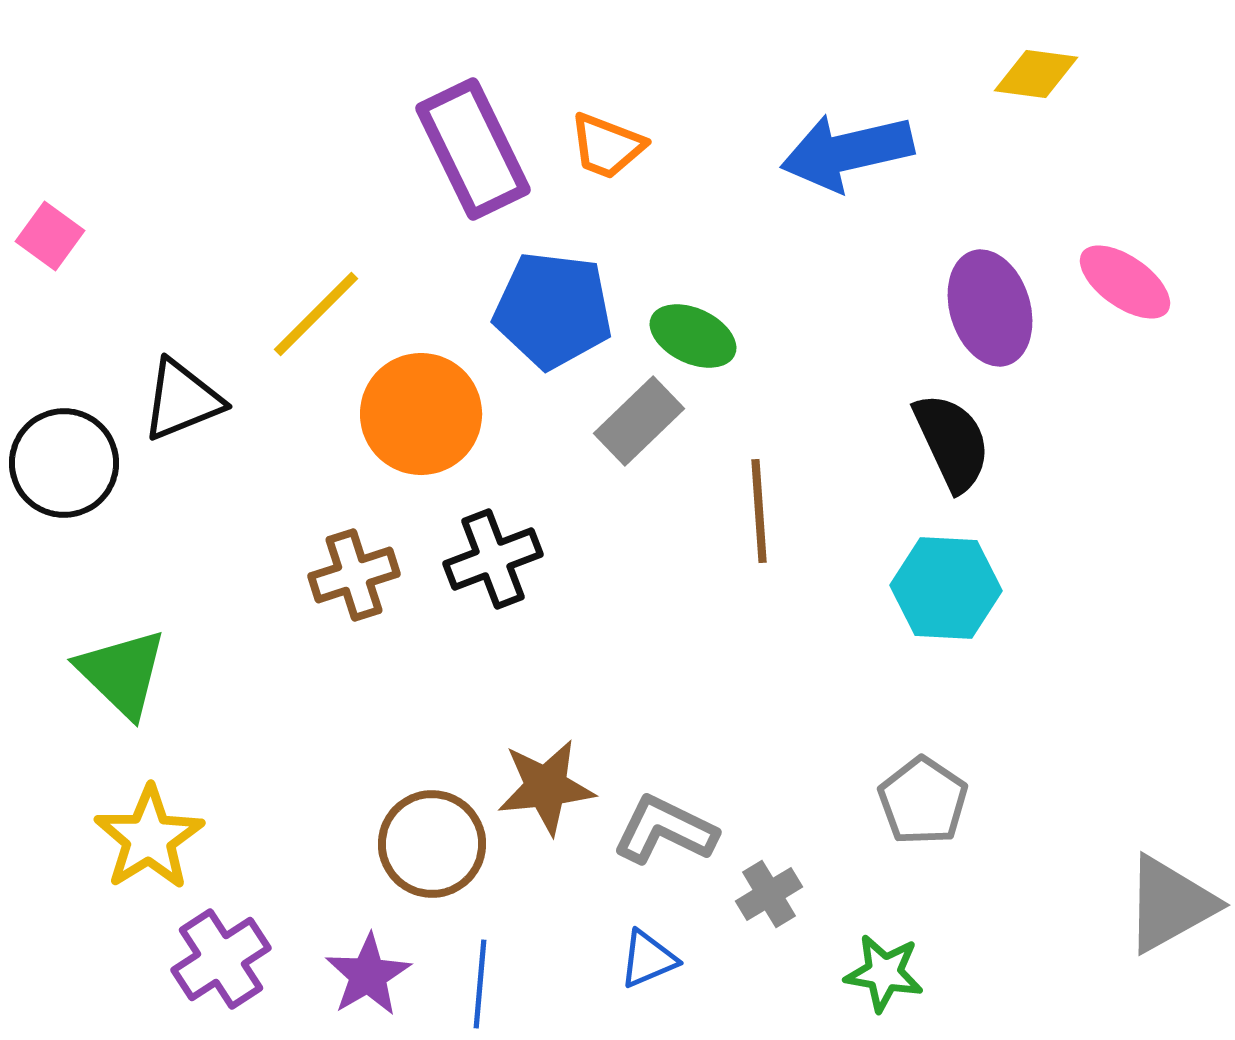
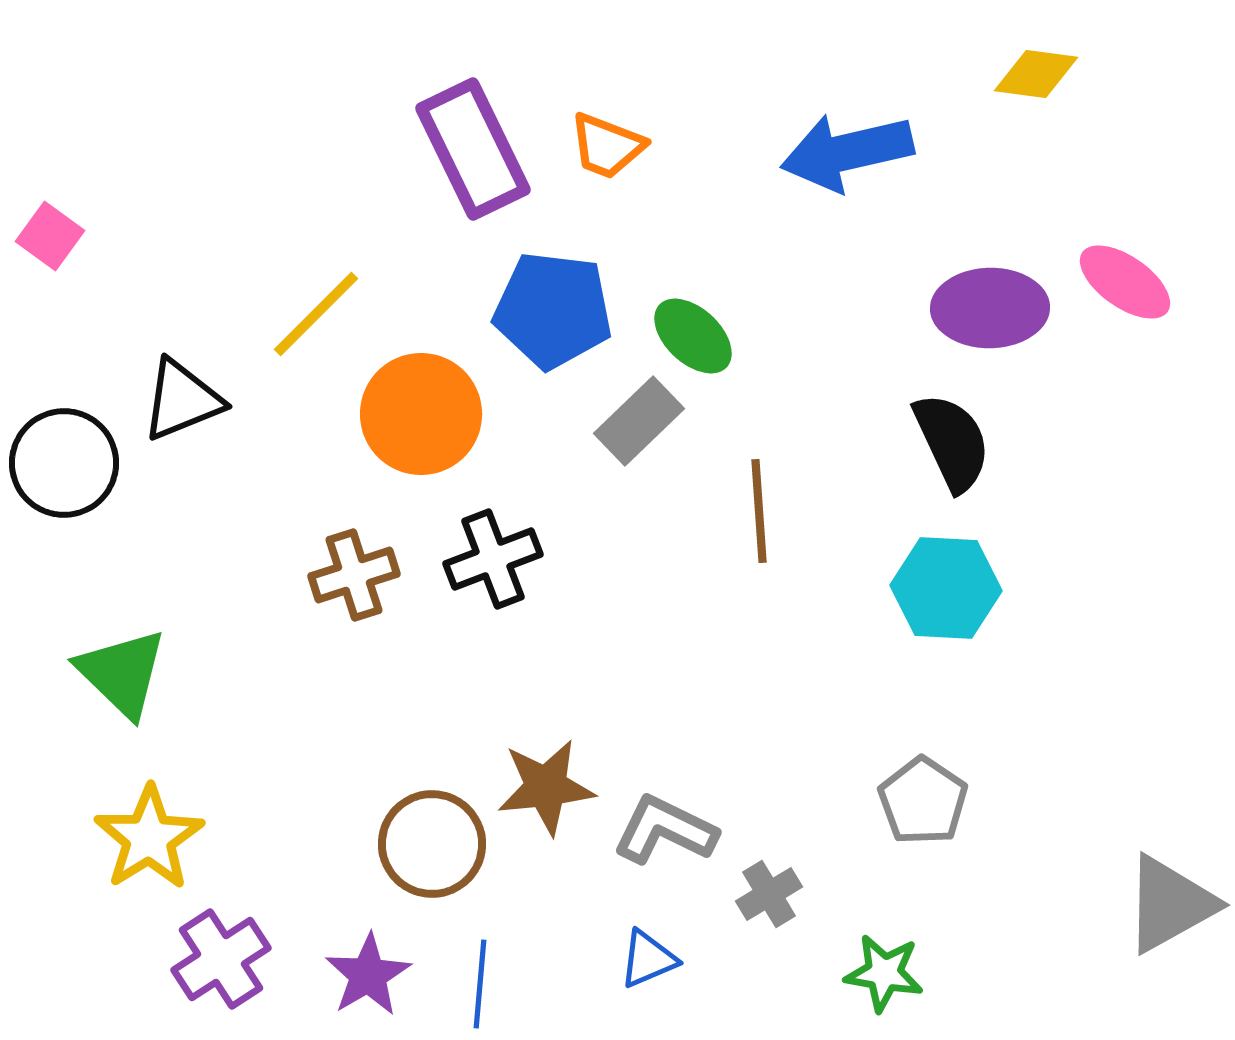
purple ellipse: rotated 74 degrees counterclockwise
green ellipse: rotated 18 degrees clockwise
